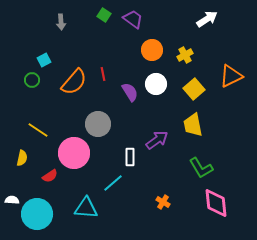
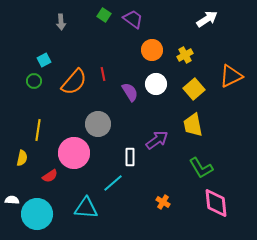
green circle: moved 2 px right, 1 px down
yellow line: rotated 65 degrees clockwise
